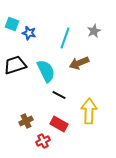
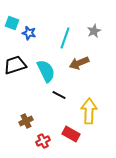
cyan square: moved 1 px up
red rectangle: moved 12 px right, 10 px down
